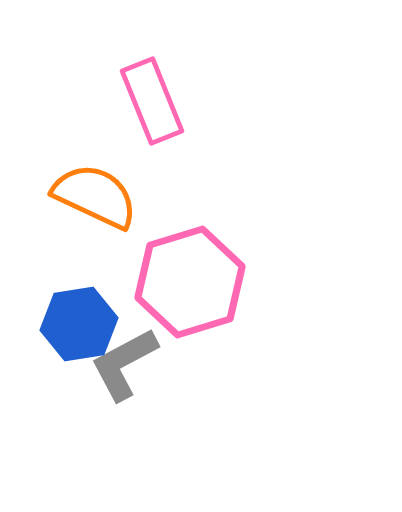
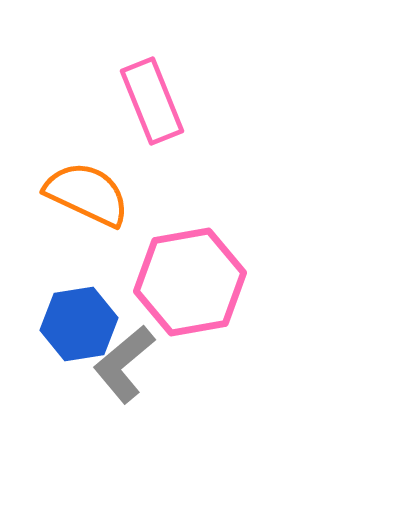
orange semicircle: moved 8 px left, 2 px up
pink hexagon: rotated 7 degrees clockwise
gray L-shape: rotated 12 degrees counterclockwise
